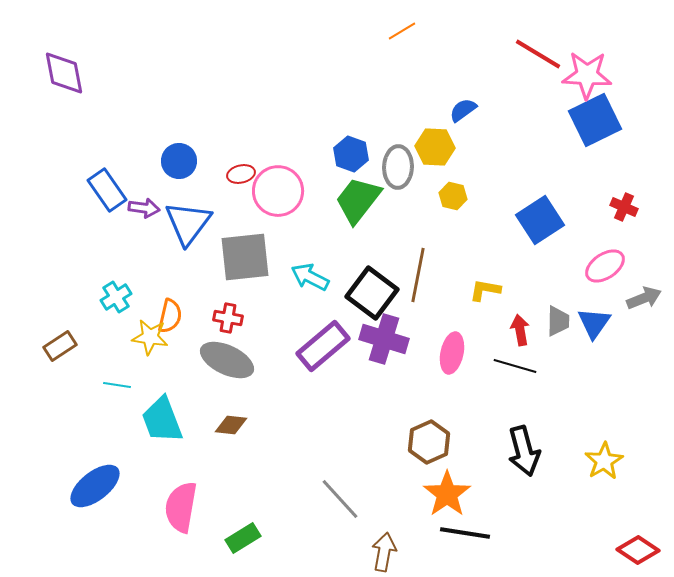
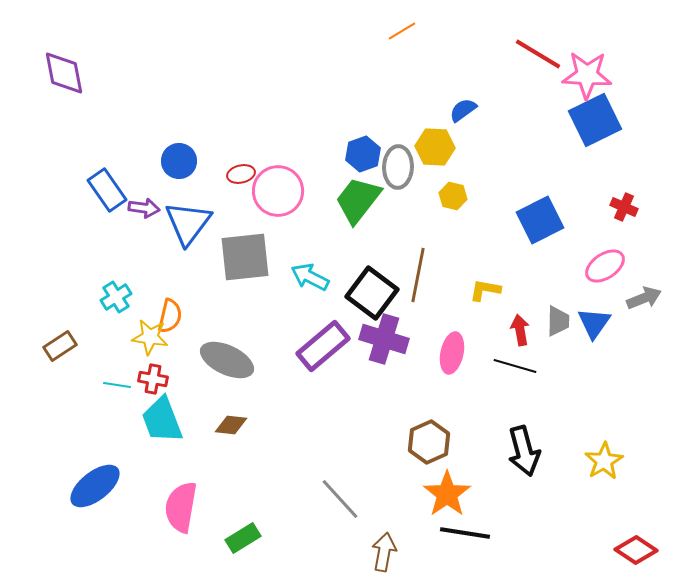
blue hexagon at (351, 154): moved 12 px right; rotated 20 degrees clockwise
blue square at (540, 220): rotated 6 degrees clockwise
red cross at (228, 318): moved 75 px left, 61 px down
red diamond at (638, 550): moved 2 px left
